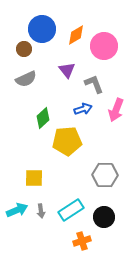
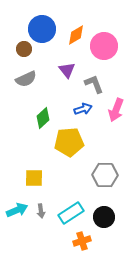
yellow pentagon: moved 2 px right, 1 px down
cyan rectangle: moved 3 px down
